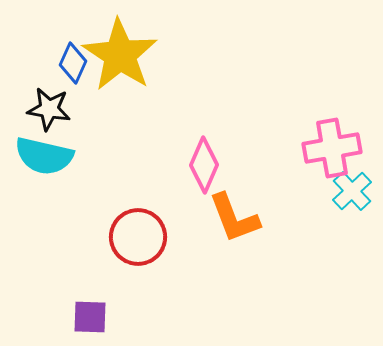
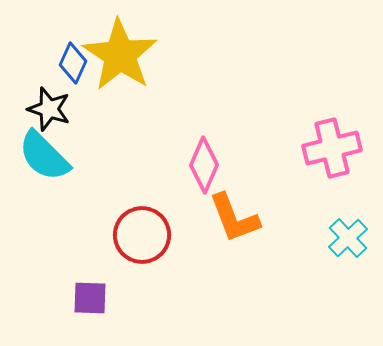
black star: rotated 9 degrees clockwise
pink cross: rotated 4 degrees counterclockwise
cyan semicircle: rotated 32 degrees clockwise
cyan cross: moved 4 px left, 47 px down
red circle: moved 4 px right, 2 px up
purple square: moved 19 px up
